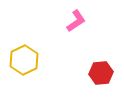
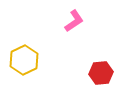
pink L-shape: moved 2 px left
